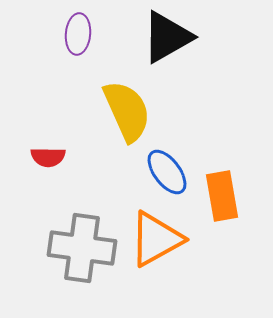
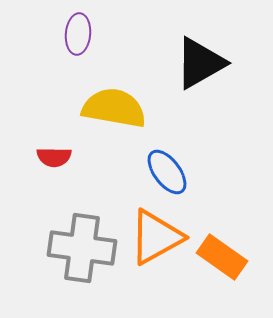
black triangle: moved 33 px right, 26 px down
yellow semicircle: moved 13 px left, 3 px up; rotated 56 degrees counterclockwise
red semicircle: moved 6 px right
orange rectangle: moved 61 px down; rotated 45 degrees counterclockwise
orange triangle: moved 2 px up
